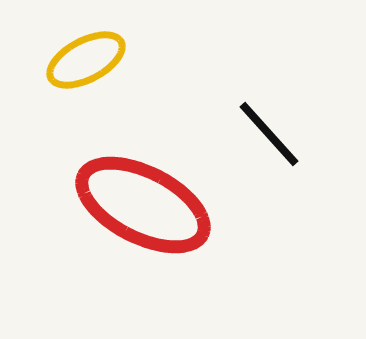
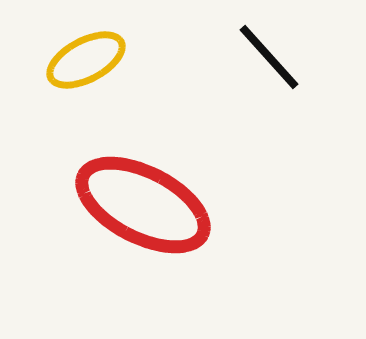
black line: moved 77 px up
